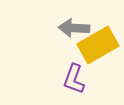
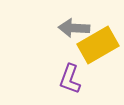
purple L-shape: moved 4 px left
